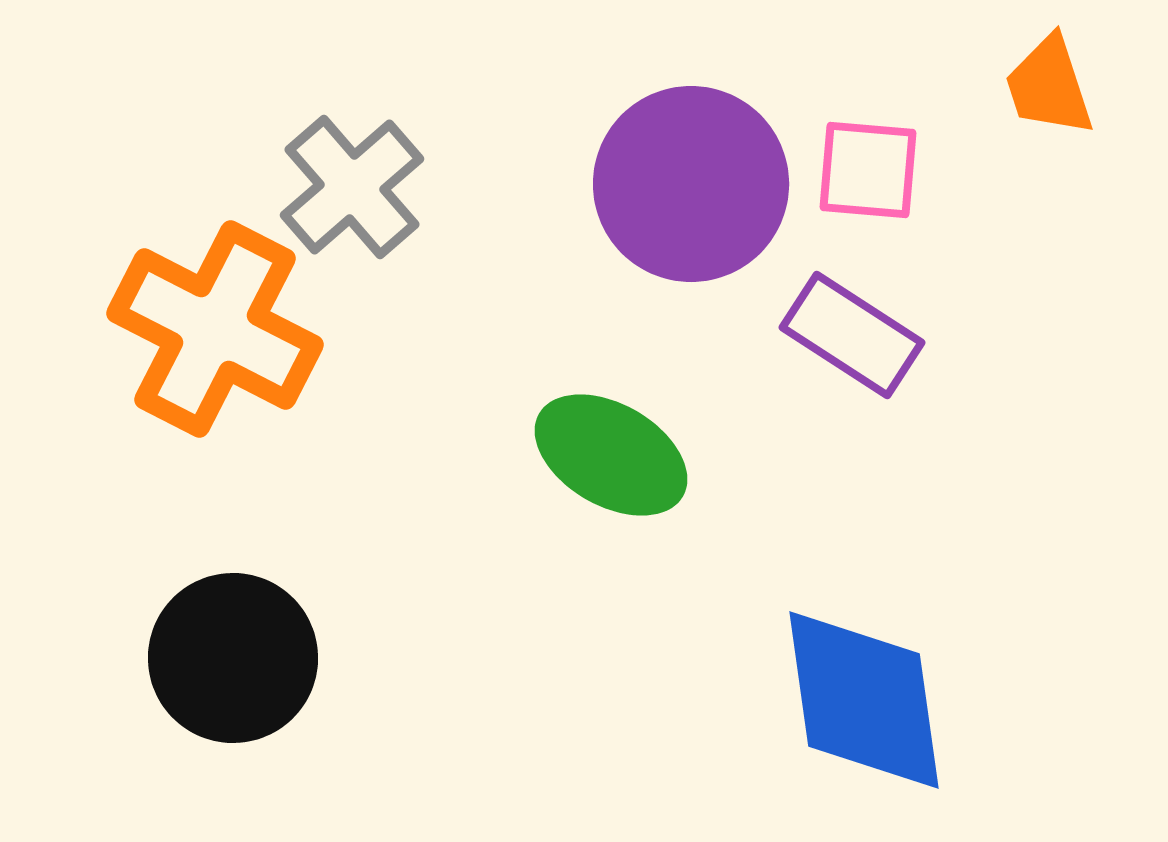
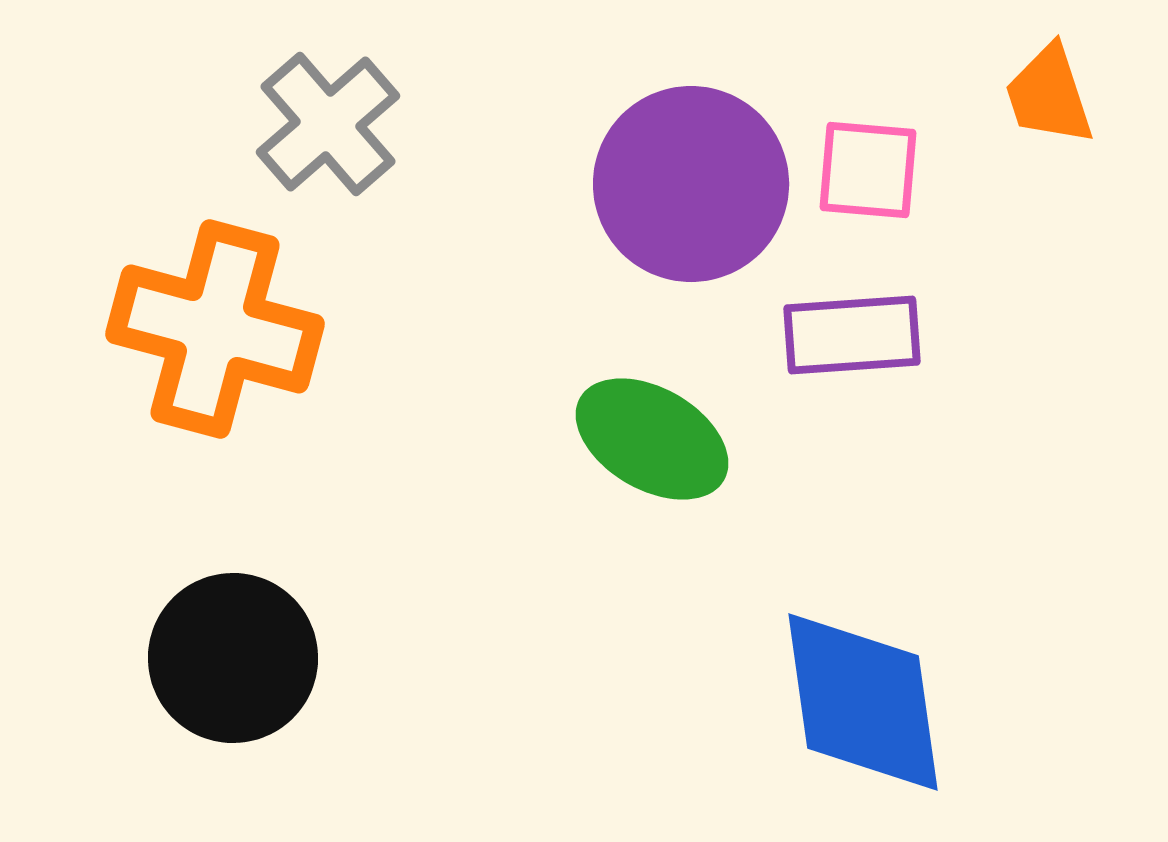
orange trapezoid: moved 9 px down
gray cross: moved 24 px left, 63 px up
orange cross: rotated 12 degrees counterclockwise
purple rectangle: rotated 37 degrees counterclockwise
green ellipse: moved 41 px right, 16 px up
blue diamond: moved 1 px left, 2 px down
